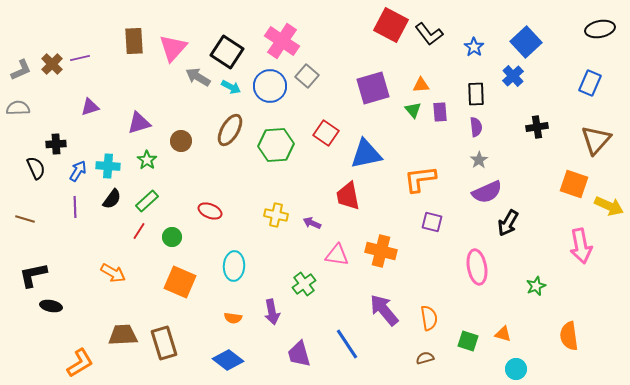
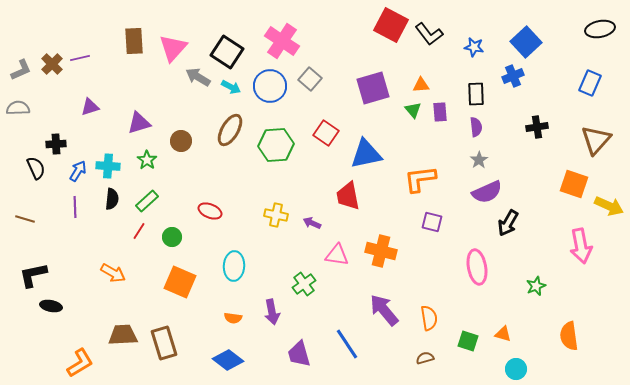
blue star at (474, 47): rotated 24 degrees counterclockwise
gray square at (307, 76): moved 3 px right, 3 px down
blue cross at (513, 76): rotated 20 degrees clockwise
black semicircle at (112, 199): rotated 30 degrees counterclockwise
